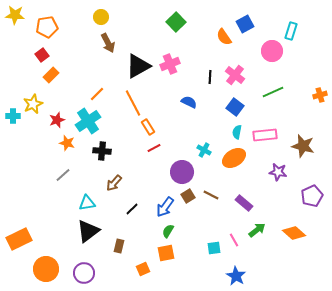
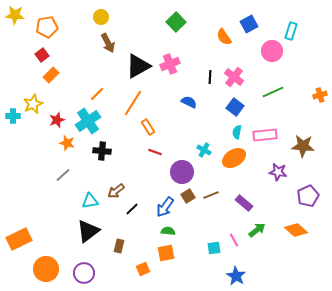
blue square at (245, 24): moved 4 px right
pink cross at (235, 75): moved 1 px left, 2 px down
orange line at (133, 103): rotated 60 degrees clockwise
brown star at (303, 146): rotated 10 degrees counterclockwise
red line at (154, 148): moved 1 px right, 4 px down; rotated 48 degrees clockwise
brown arrow at (114, 183): moved 2 px right, 8 px down; rotated 12 degrees clockwise
brown line at (211, 195): rotated 49 degrees counterclockwise
purple pentagon at (312, 196): moved 4 px left
cyan triangle at (87, 203): moved 3 px right, 2 px up
green semicircle at (168, 231): rotated 64 degrees clockwise
orange diamond at (294, 233): moved 2 px right, 3 px up
